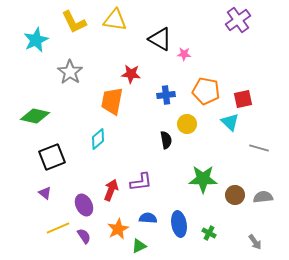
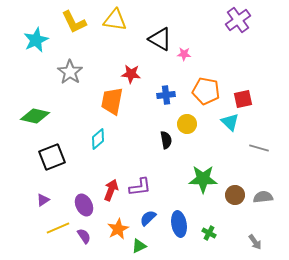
purple L-shape: moved 1 px left, 5 px down
purple triangle: moved 2 px left, 7 px down; rotated 48 degrees clockwise
blue semicircle: rotated 48 degrees counterclockwise
